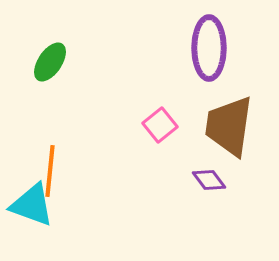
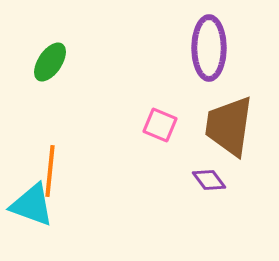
pink square: rotated 28 degrees counterclockwise
